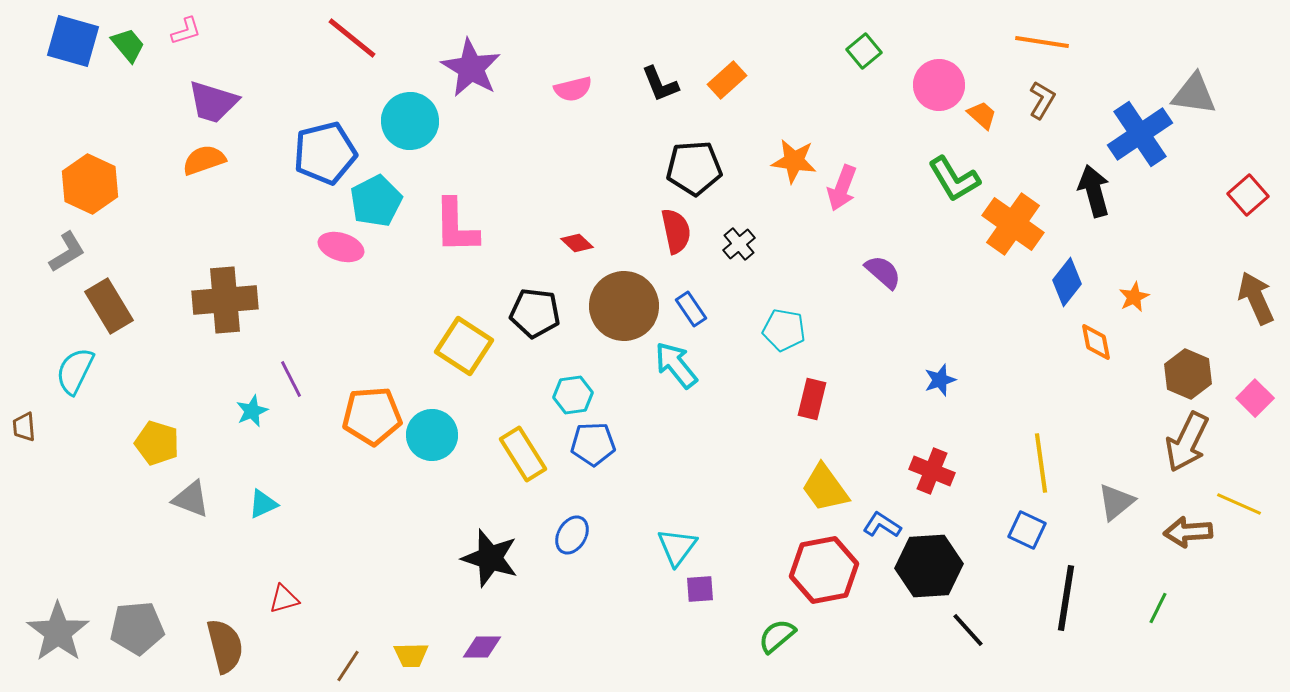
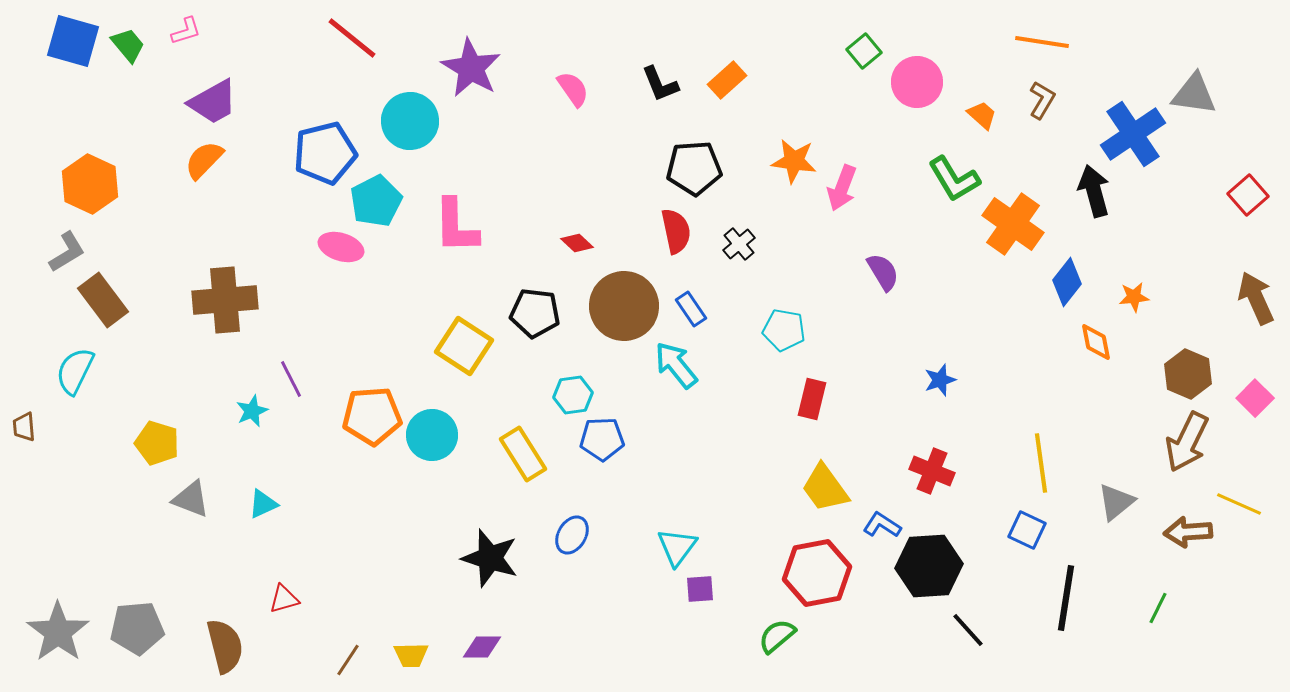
pink circle at (939, 85): moved 22 px left, 3 px up
pink semicircle at (573, 89): rotated 111 degrees counterclockwise
purple trapezoid at (213, 102): rotated 46 degrees counterclockwise
blue cross at (1140, 134): moved 7 px left
orange semicircle at (204, 160): rotated 27 degrees counterclockwise
purple semicircle at (883, 272): rotated 18 degrees clockwise
orange star at (1134, 297): rotated 20 degrees clockwise
brown rectangle at (109, 306): moved 6 px left, 6 px up; rotated 6 degrees counterclockwise
blue pentagon at (593, 444): moved 9 px right, 5 px up
red hexagon at (824, 570): moved 7 px left, 3 px down
brown line at (348, 666): moved 6 px up
